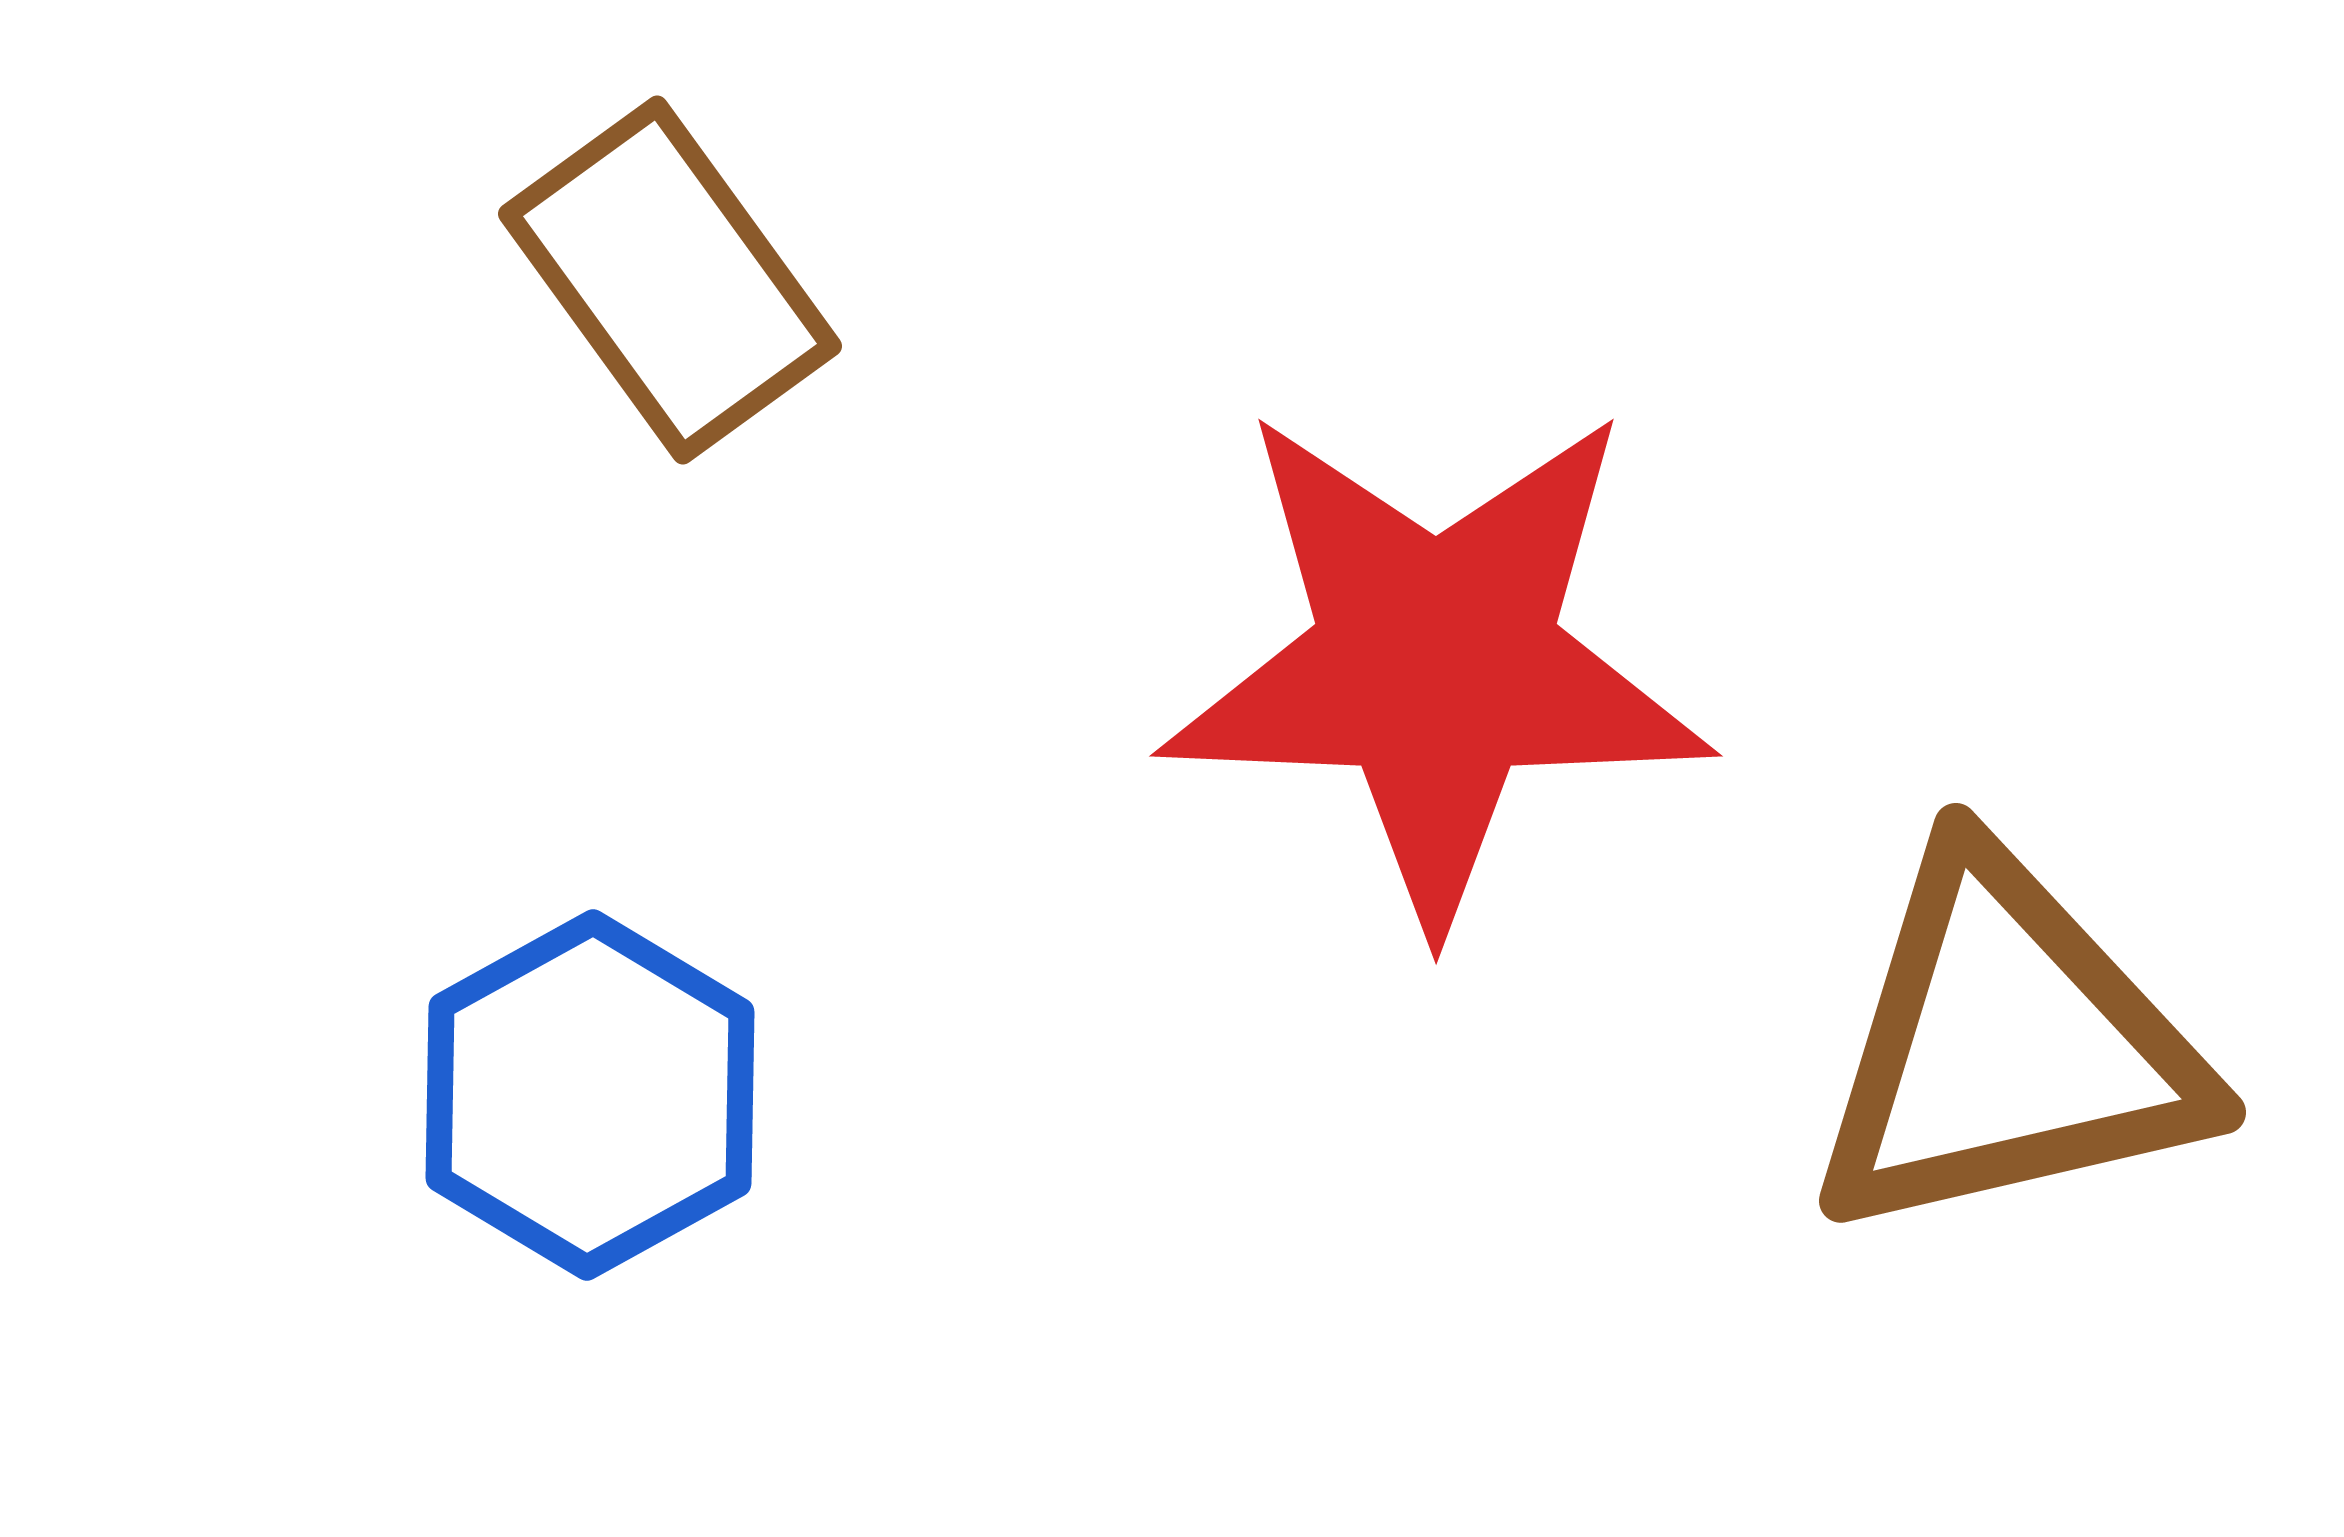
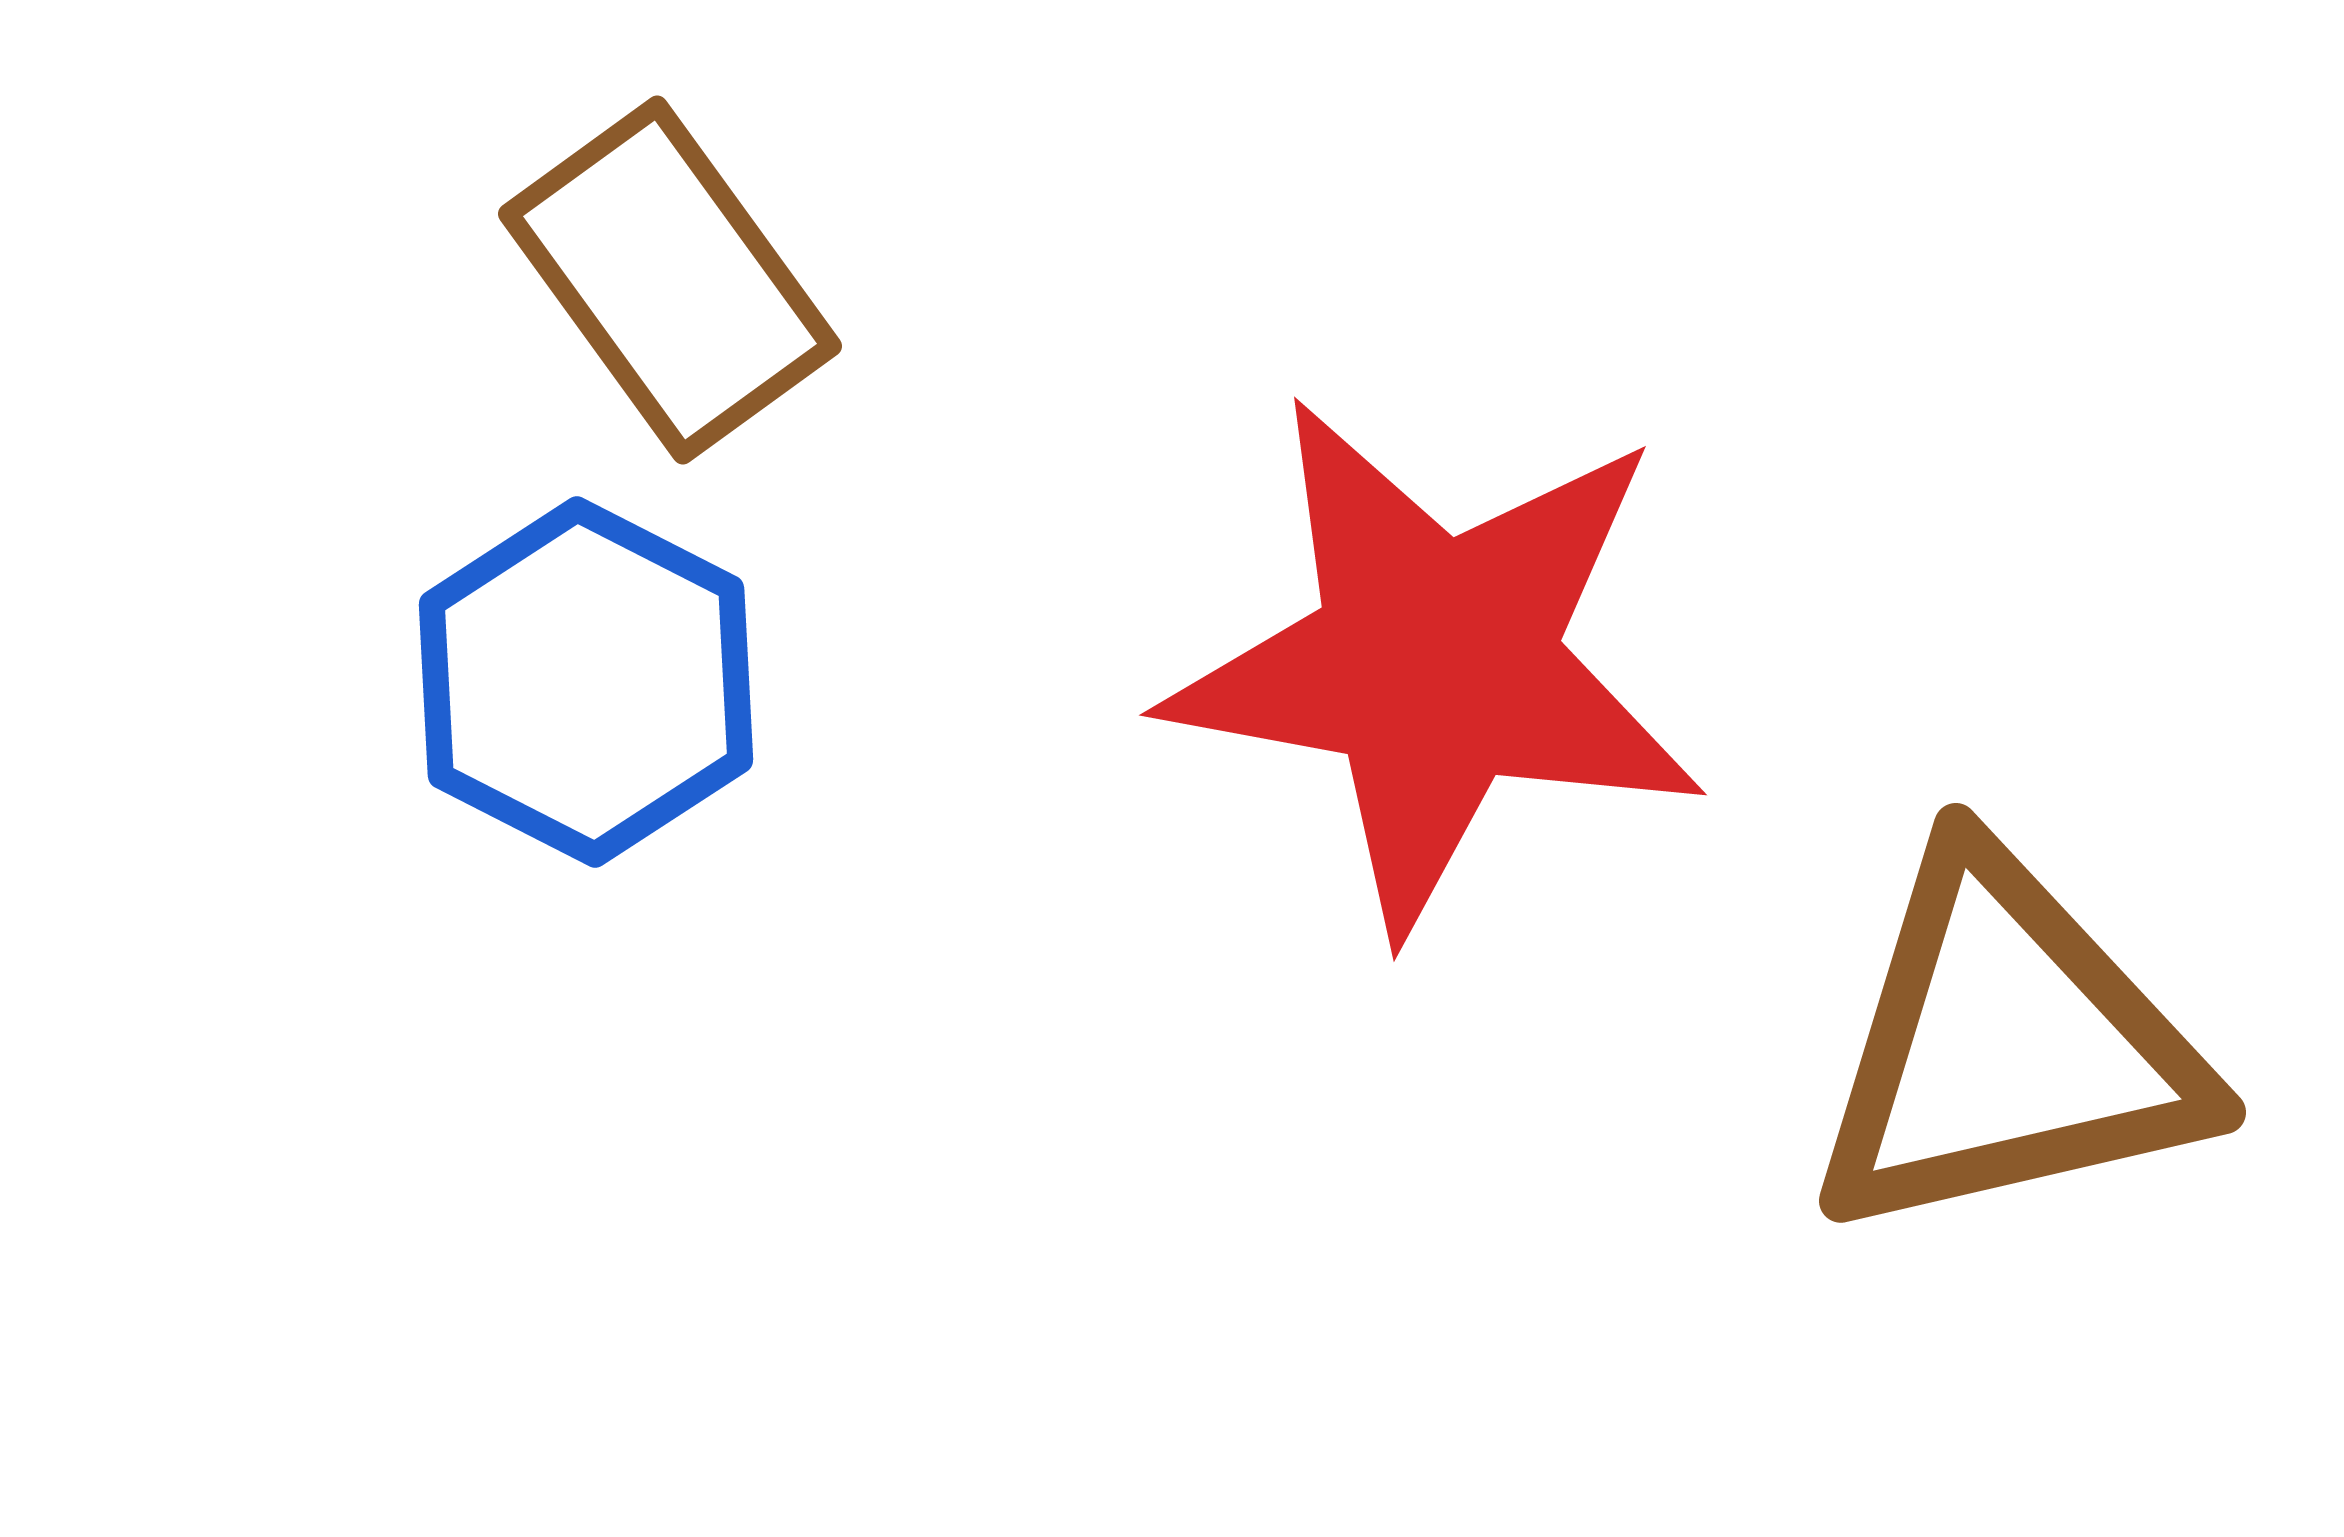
red star: rotated 8 degrees clockwise
blue hexagon: moved 4 px left, 413 px up; rotated 4 degrees counterclockwise
